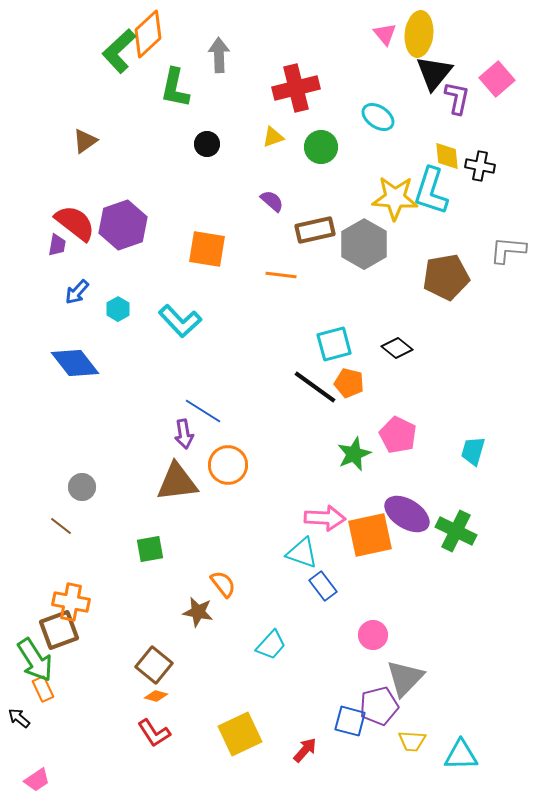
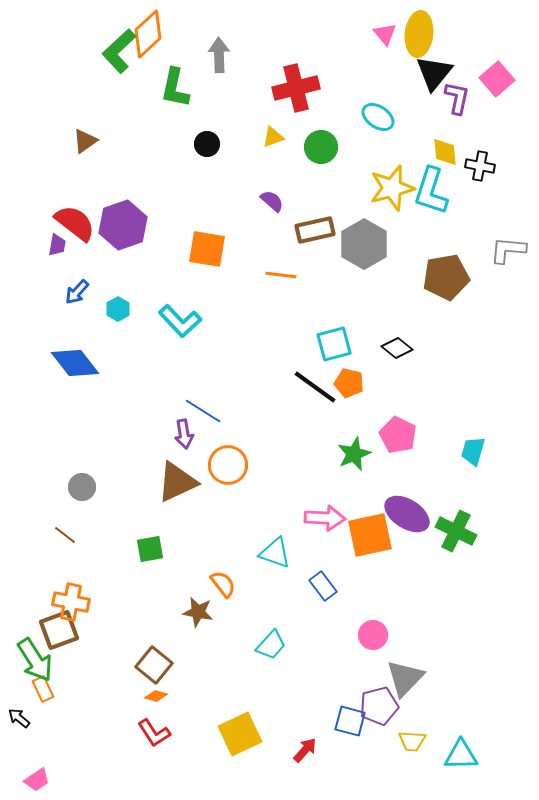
yellow diamond at (447, 156): moved 2 px left, 4 px up
yellow star at (395, 198): moved 3 px left, 10 px up; rotated 18 degrees counterclockwise
brown triangle at (177, 482): rotated 18 degrees counterclockwise
brown line at (61, 526): moved 4 px right, 9 px down
cyan triangle at (302, 553): moved 27 px left
